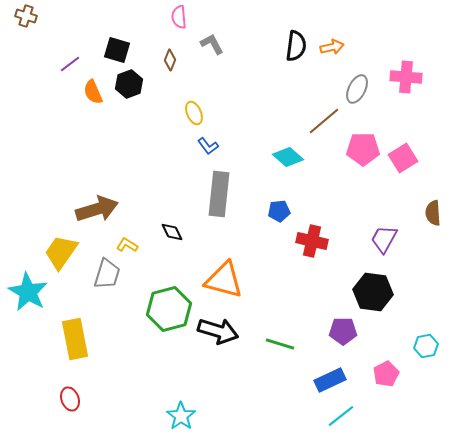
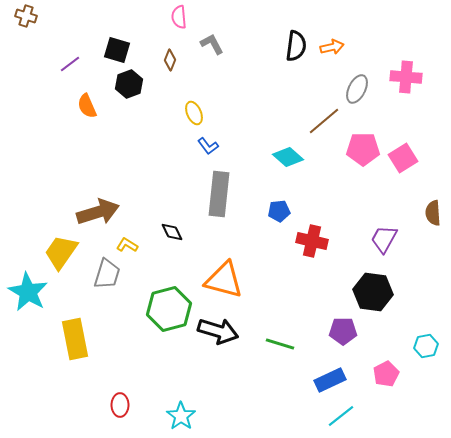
orange semicircle at (93, 92): moved 6 px left, 14 px down
brown arrow at (97, 209): moved 1 px right, 3 px down
red ellipse at (70, 399): moved 50 px right, 6 px down; rotated 20 degrees clockwise
